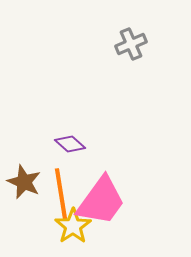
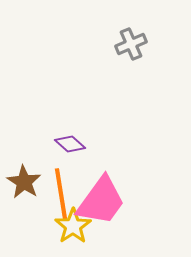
brown star: rotated 8 degrees clockwise
